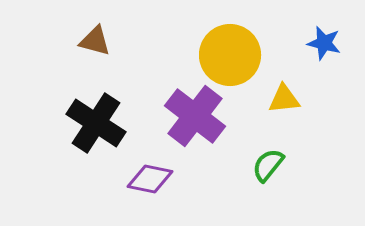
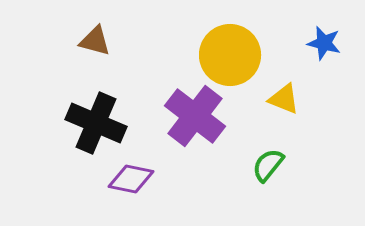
yellow triangle: rotated 28 degrees clockwise
black cross: rotated 10 degrees counterclockwise
purple diamond: moved 19 px left
